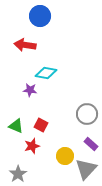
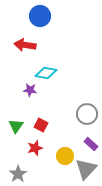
green triangle: rotated 42 degrees clockwise
red star: moved 3 px right, 2 px down
